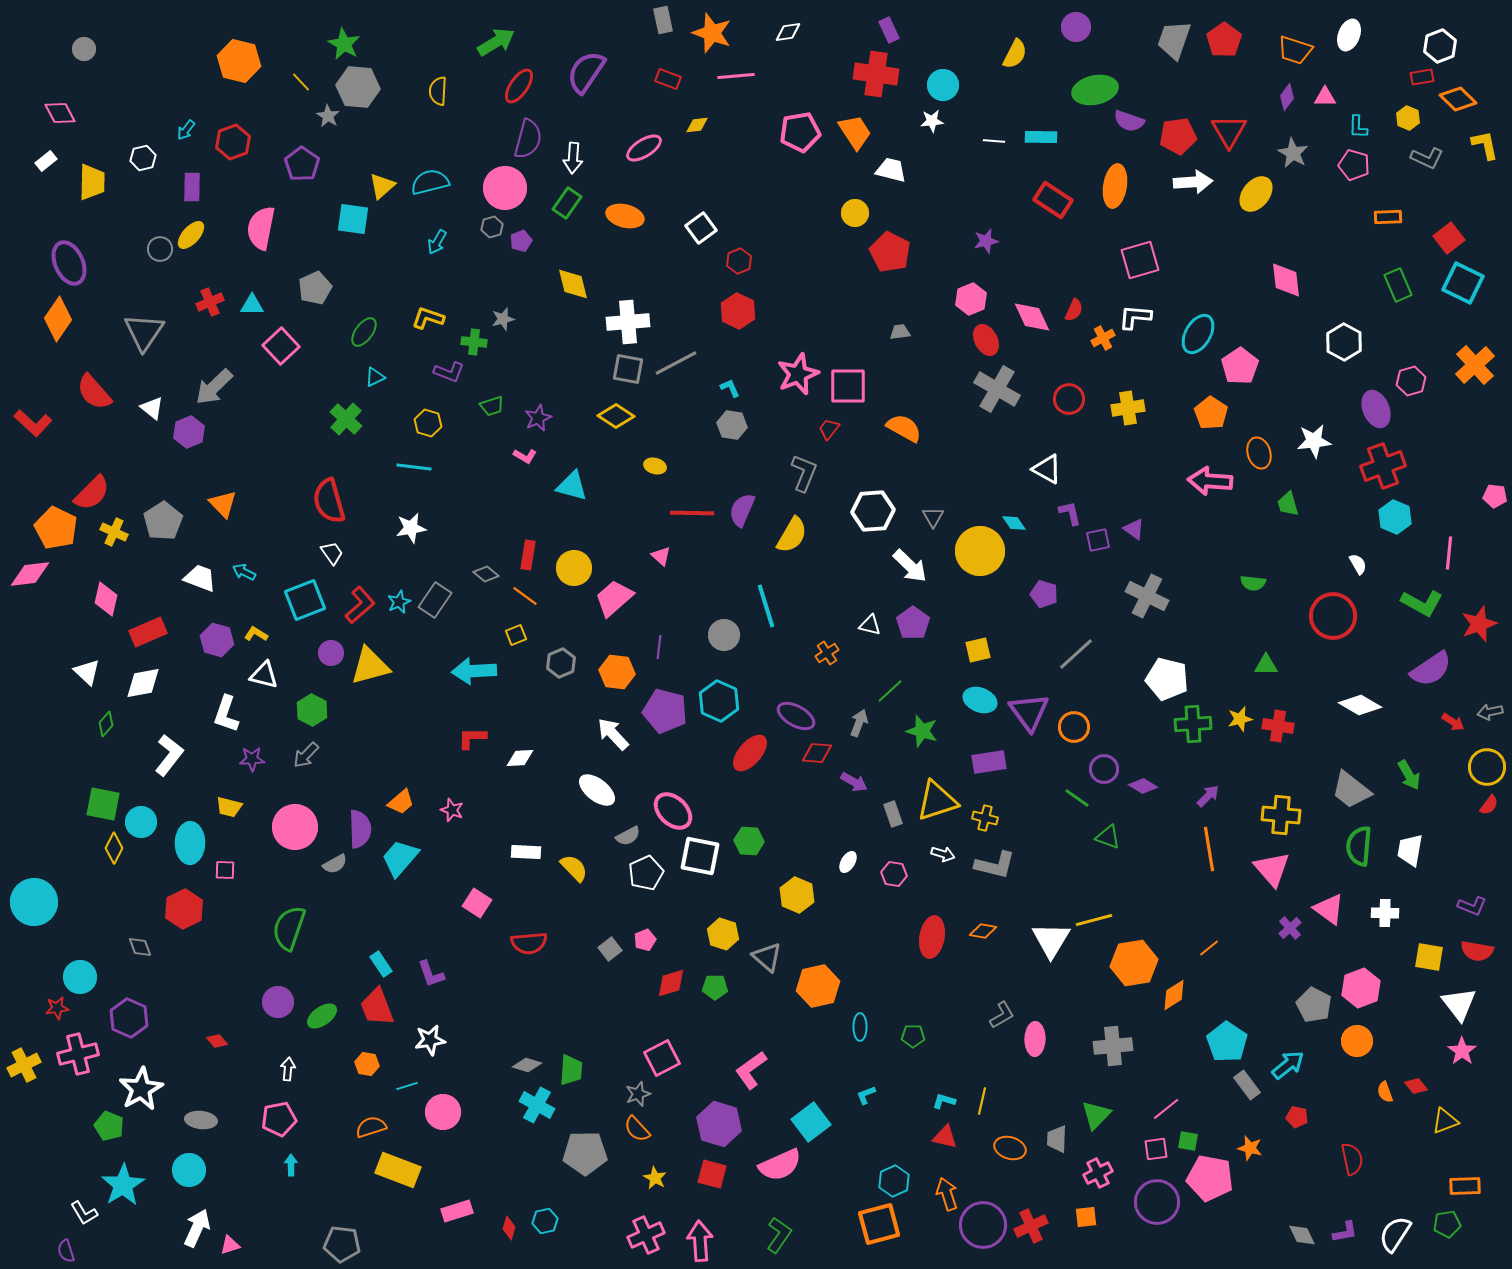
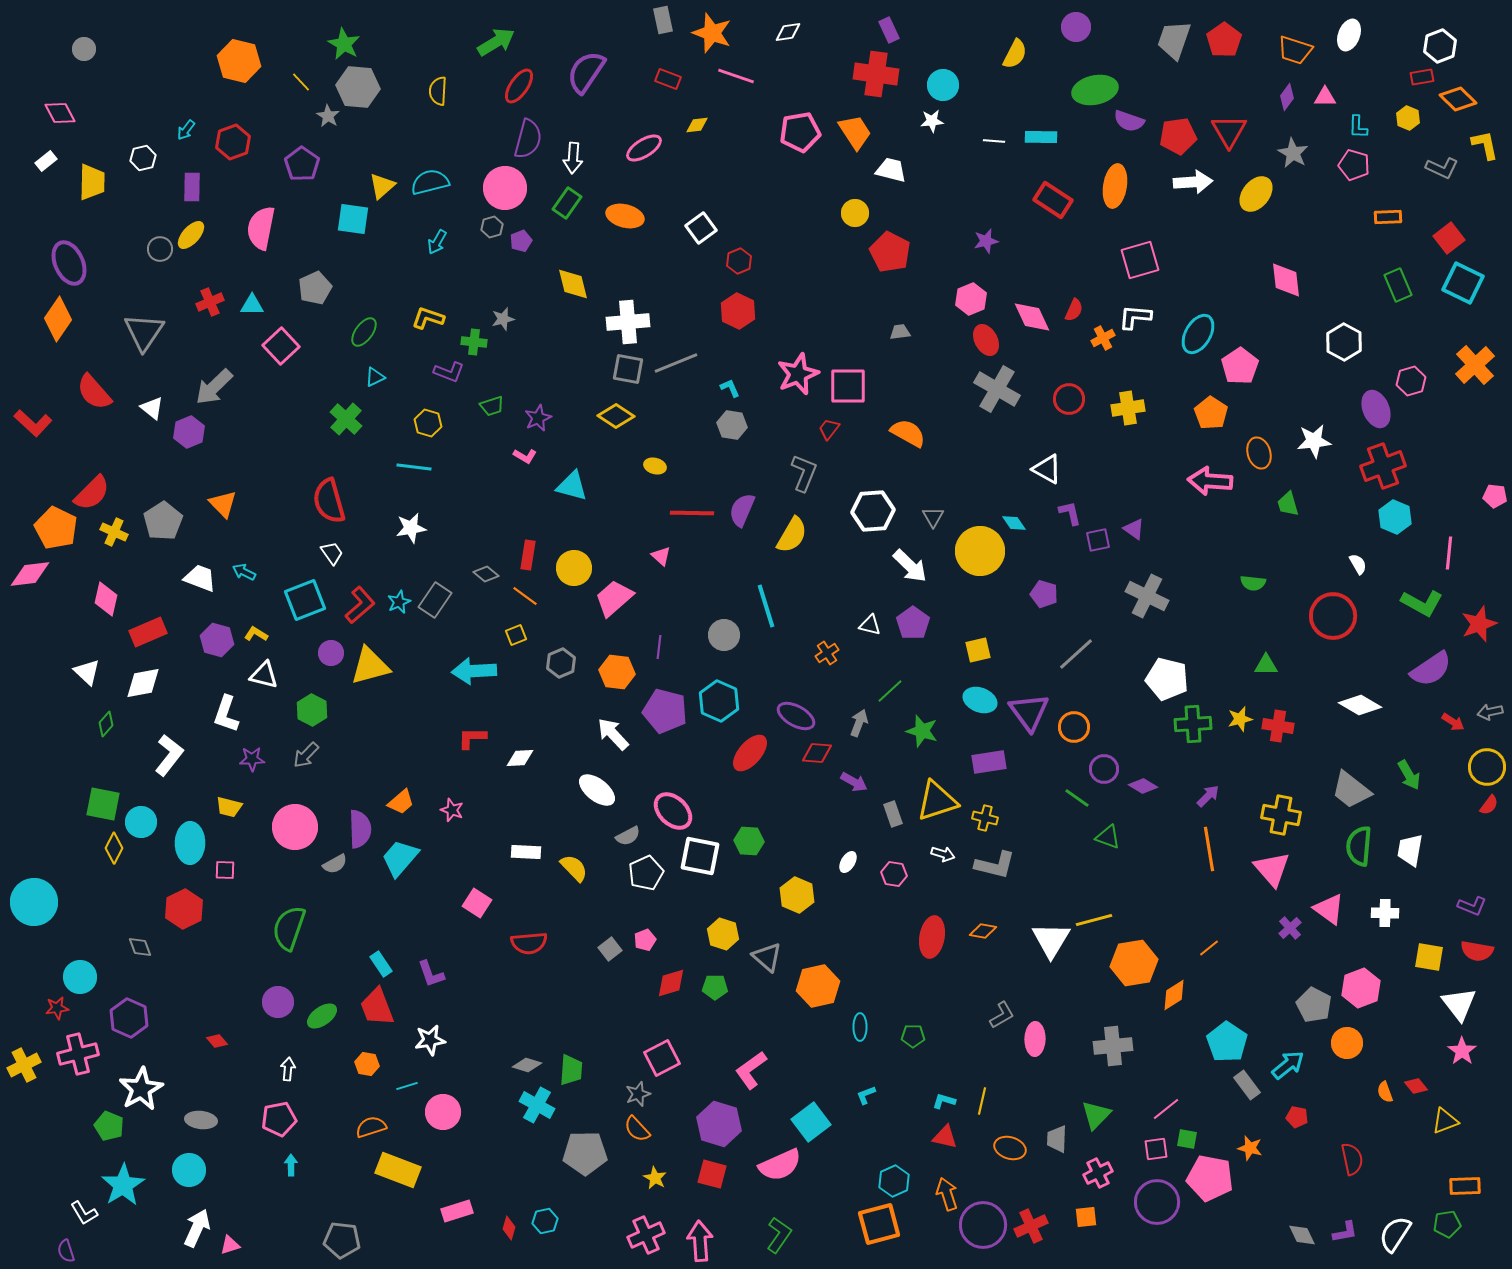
pink line at (736, 76): rotated 24 degrees clockwise
gray L-shape at (1427, 158): moved 15 px right, 10 px down
gray line at (676, 363): rotated 6 degrees clockwise
orange semicircle at (904, 428): moved 4 px right, 5 px down
yellow cross at (1281, 815): rotated 6 degrees clockwise
orange circle at (1357, 1041): moved 10 px left, 2 px down
green square at (1188, 1141): moved 1 px left, 2 px up
gray pentagon at (342, 1244): moved 4 px up
